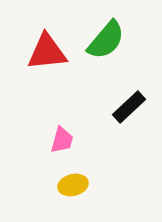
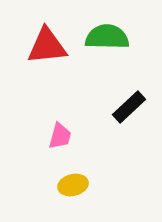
green semicircle: moved 1 px right, 3 px up; rotated 129 degrees counterclockwise
red triangle: moved 6 px up
pink trapezoid: moved 2 px left, 4 px up
